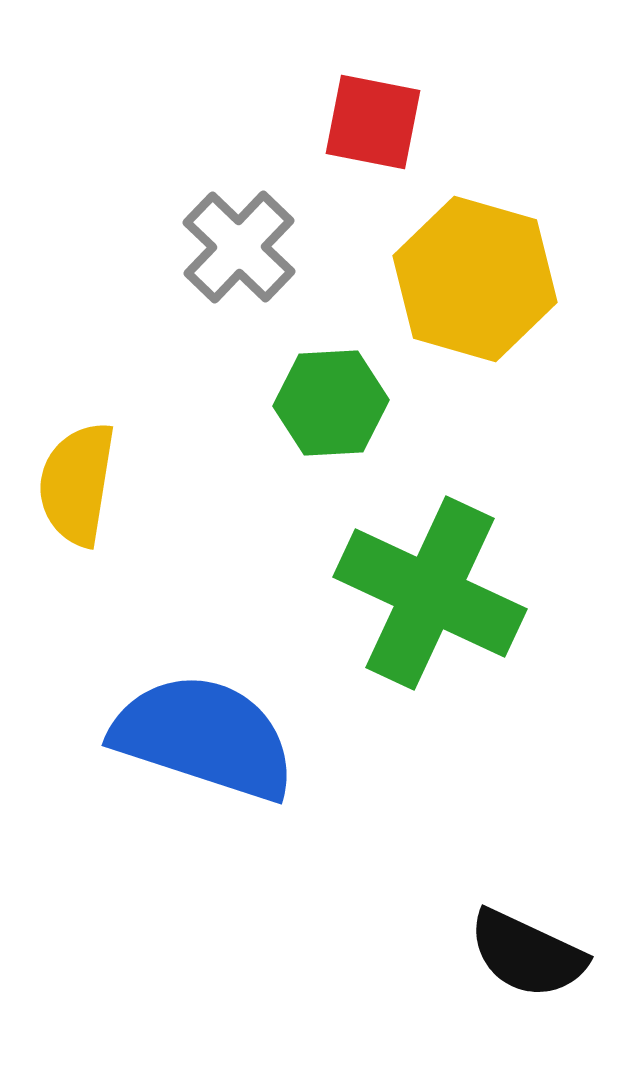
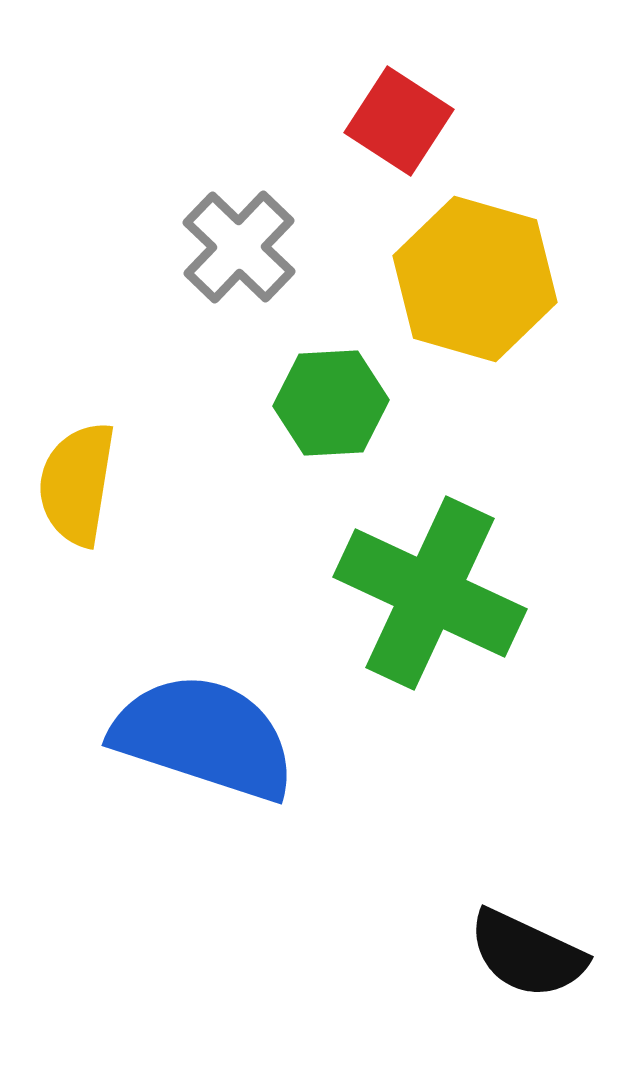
red square: moved 26 px right, 1 px up; rotated 22 degrees clockwise
